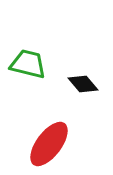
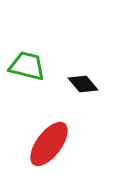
green trapezoid: moved 1 px left, 2 px down
